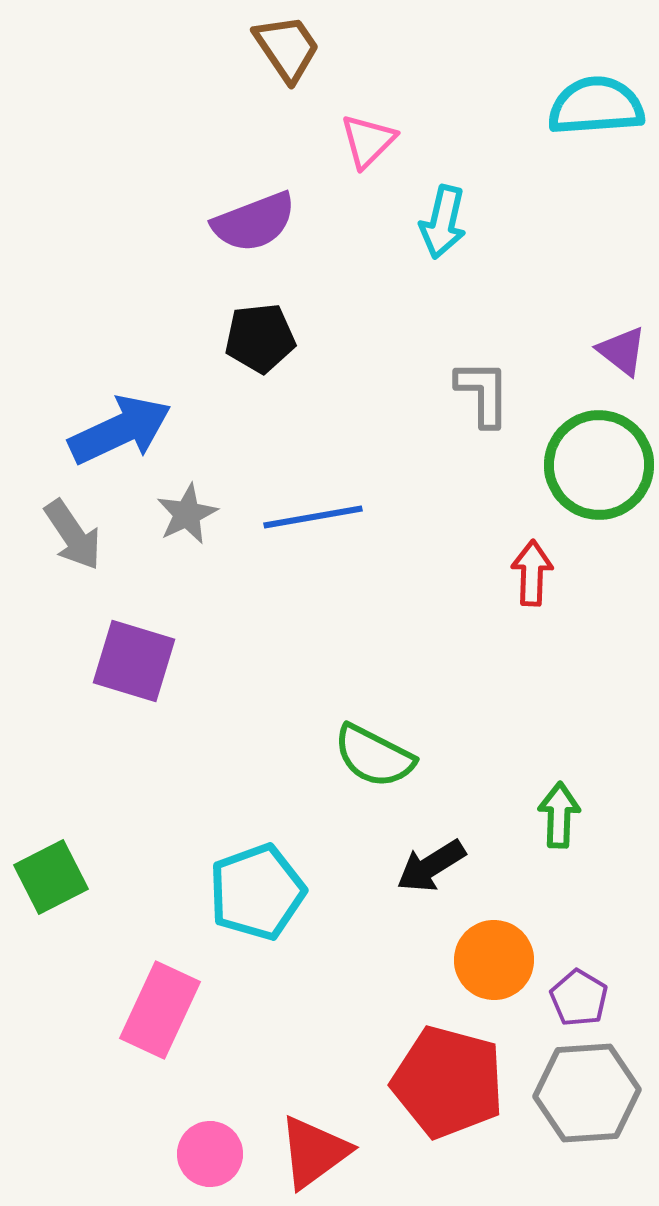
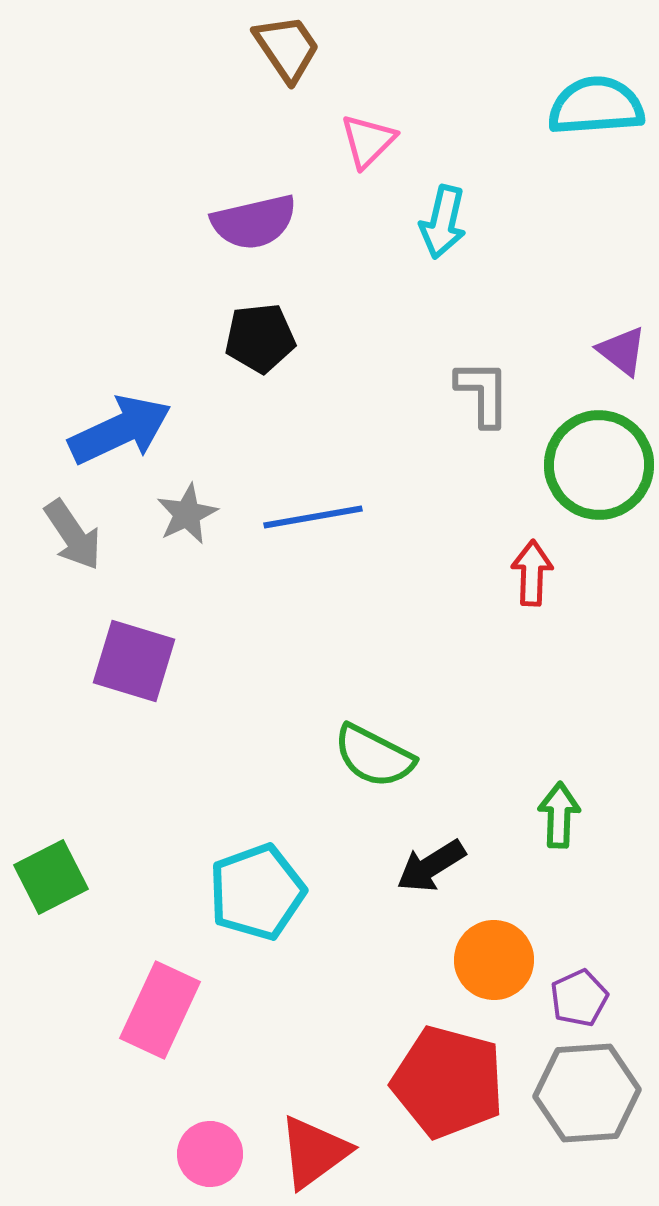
purple semicircle: rotated 8 degrees clockwise
purple pentagon: rotated 16 degrees clockwise
